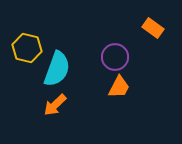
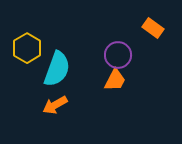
yellow hexagon: rotated 16 degrees clockwise
purple circle: moved 3 px right, 2 px up
orange trapezoid: moved 4 px left, 7 px up
orange arrow: rotated 15 degrees clockwise
